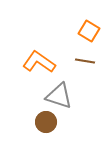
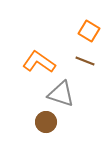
brown line: rotated 12 degrees clockwise
gray triangle: moved 2 px right, 2 px up
